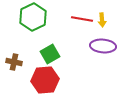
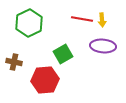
green hexagon: moved 4 px left, 6 px down
green square: moved 13 px right
